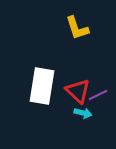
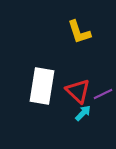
yellow L-shape: moved 2 px right, 4 px down
purple line: moved 5 px right, 1 px up
cyan arrow: rotated 60 degrees counterclockwise
